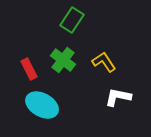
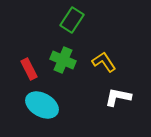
green cross: rotated 15 degrees counterclockwise
